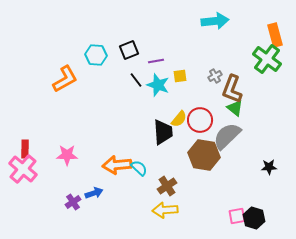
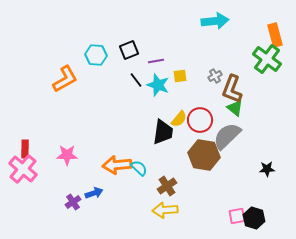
black trapezoid: rotated 12 degrees clockwise
black star: moved 2 px left, 2 px down
